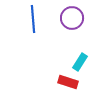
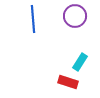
purple circle: moved 3 px right, 2 px up
